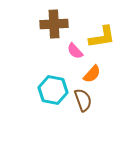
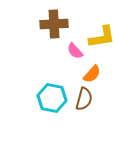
cyan hexagon: moved 1 px left, 8 px down
brown semicircle: moved 1 px right, 1 px up; rotated 35 degrees clockwise
